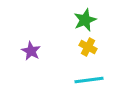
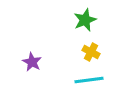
yellow cross: moved 3 px right, 5 px down
purple star: moved 1 px right, 11 px down
